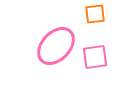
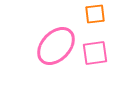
pink square: moved 4 px up
